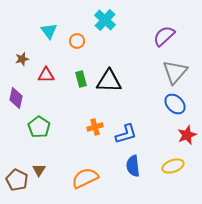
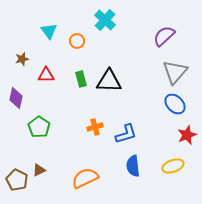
brown triangle: rotated 32 degrees clockwise
